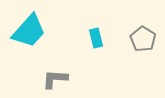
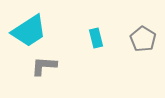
cyan trapezoid: rotated 15 degrees clockwise
gray L-shape: moved 11 px left, 13 px up
